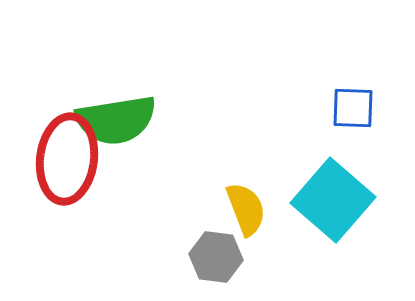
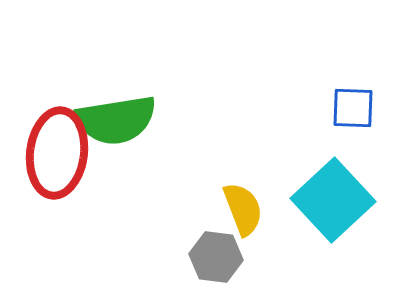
red ellipse: moved 10 px left, 6 px up
cyan square: rotated 6 degrees clockwise
yellow semicircle: moved 3 px left
